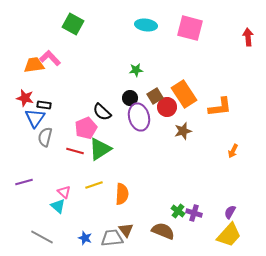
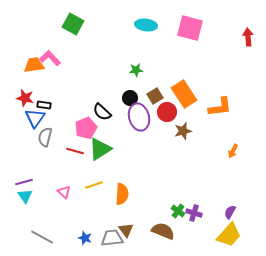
red circle: moved 5 px down
cyan triangle: moved 33 px left, 10 px up; rotated 14 degrees clockwise
